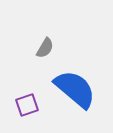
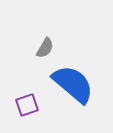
blue semicircle: moved 2 px left, 5 px up
